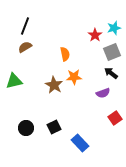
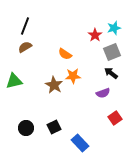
orange semicircle: rotated 136 degrees clockwise
orange star: moved 1 px left, 1 px up
